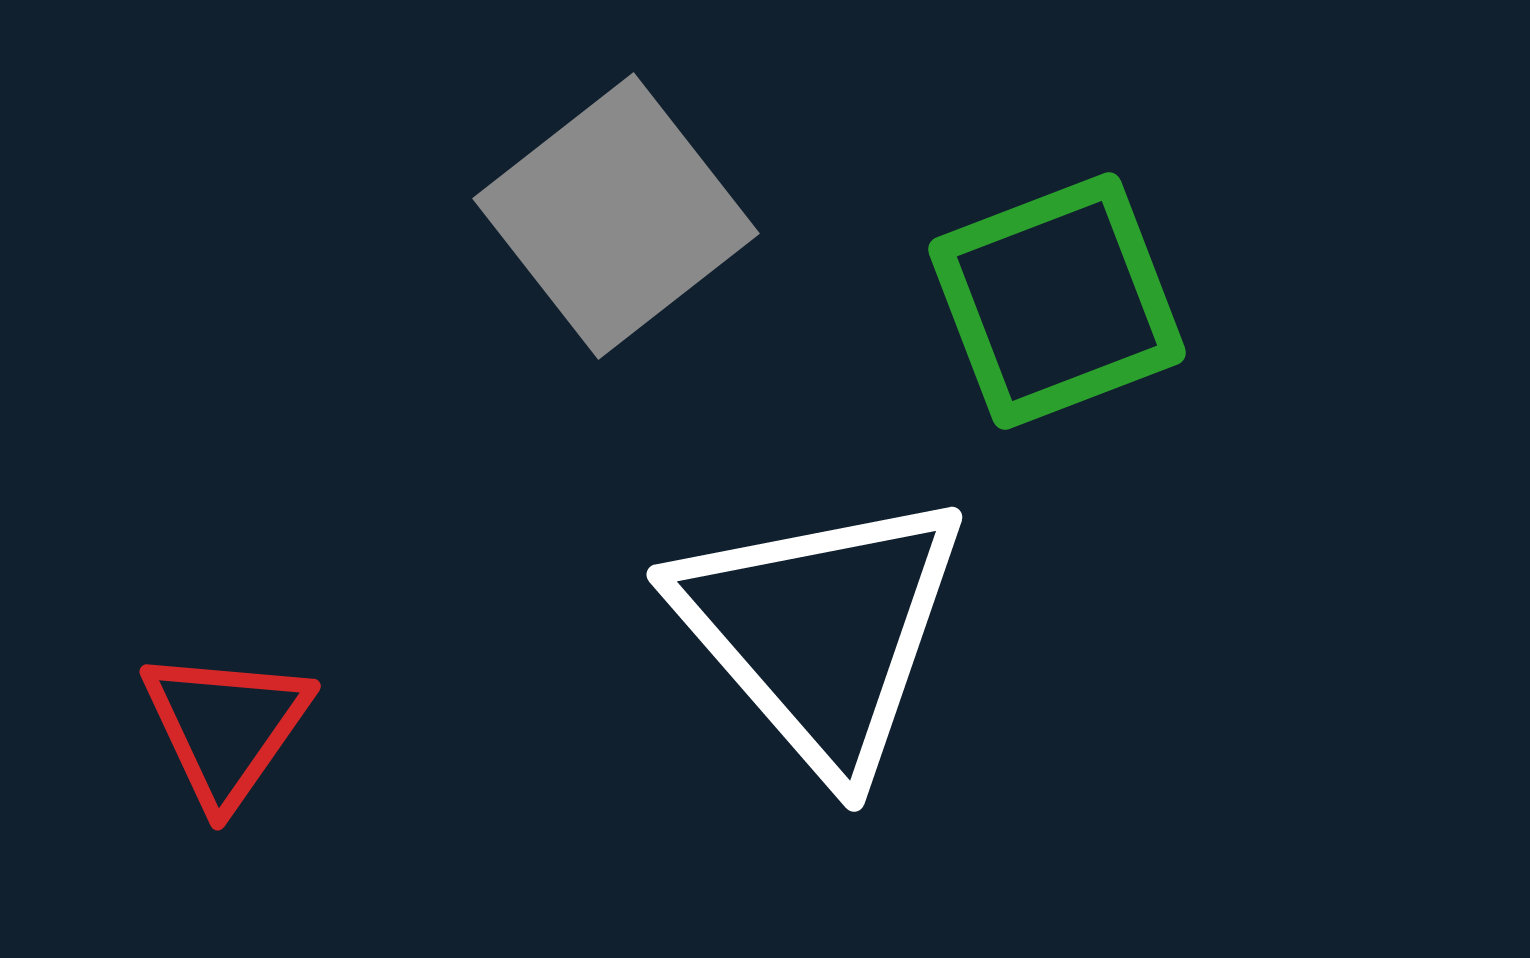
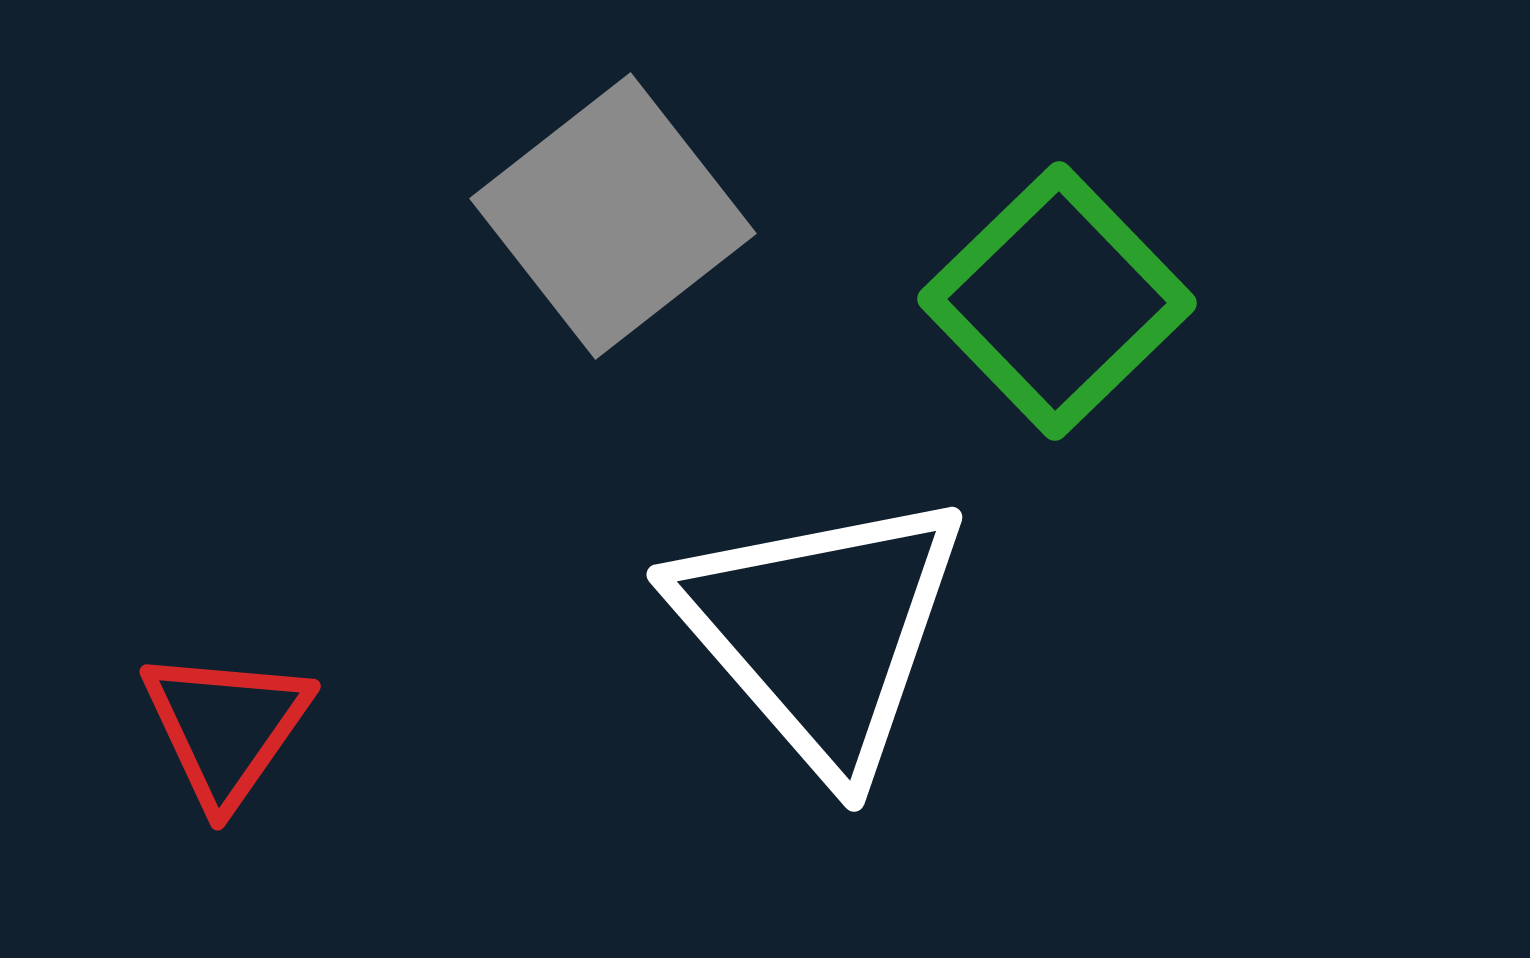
gray square: moved 3 px left
green square: rotated 23 degrees counterclockwise
